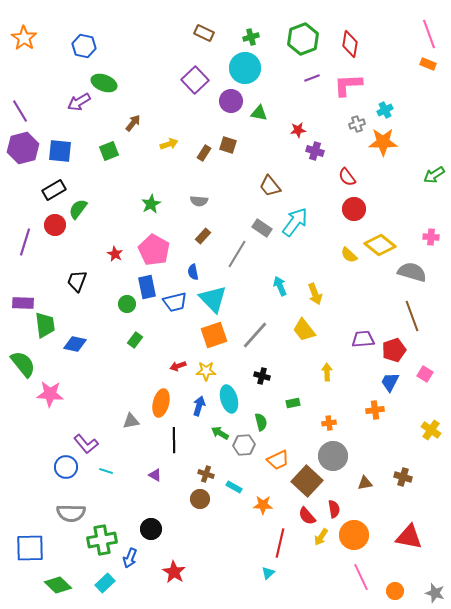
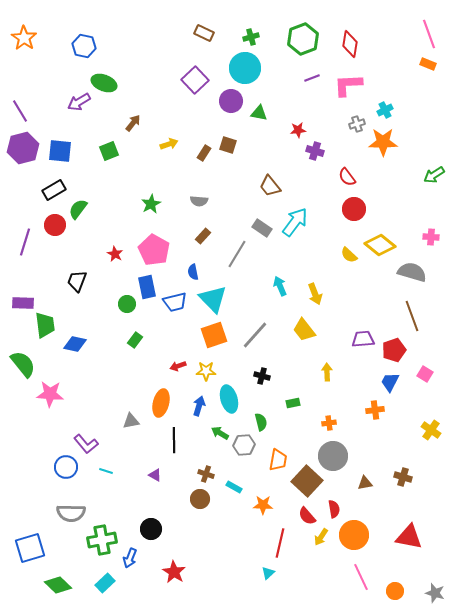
orange trapezoid at (278, 460): rotated 55 degrees counterclockwise
blue square at (30, 548): rotated 16 degrees counterclockwise
